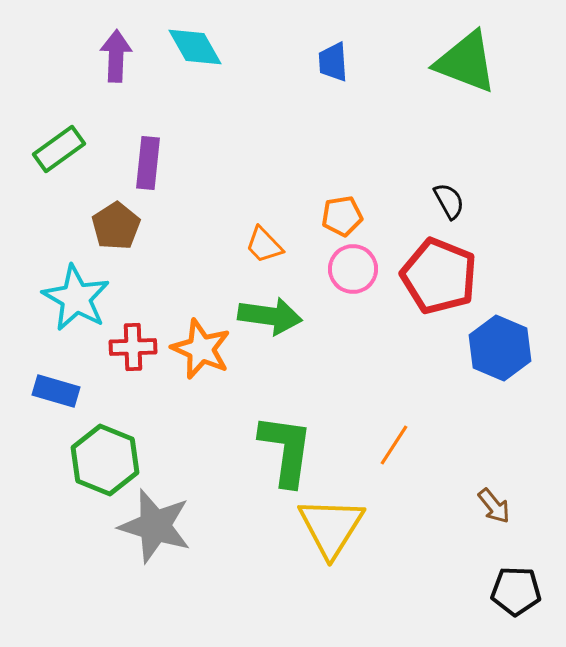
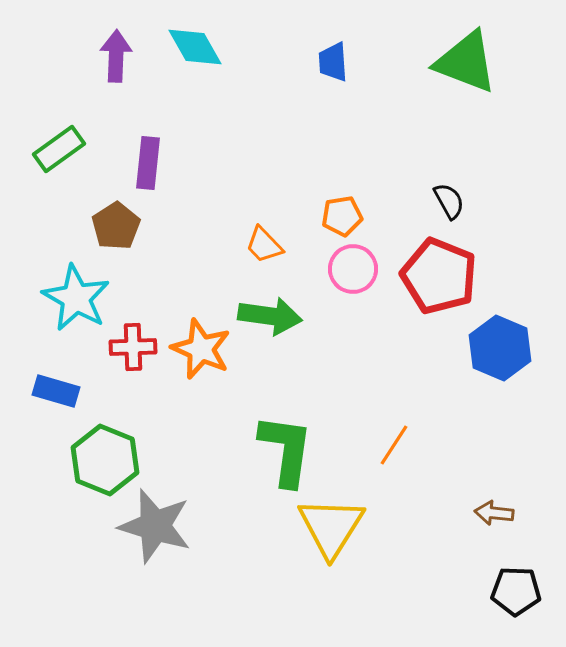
brown arrow: moved 7 px down; rotated 135 degrees clockwise
